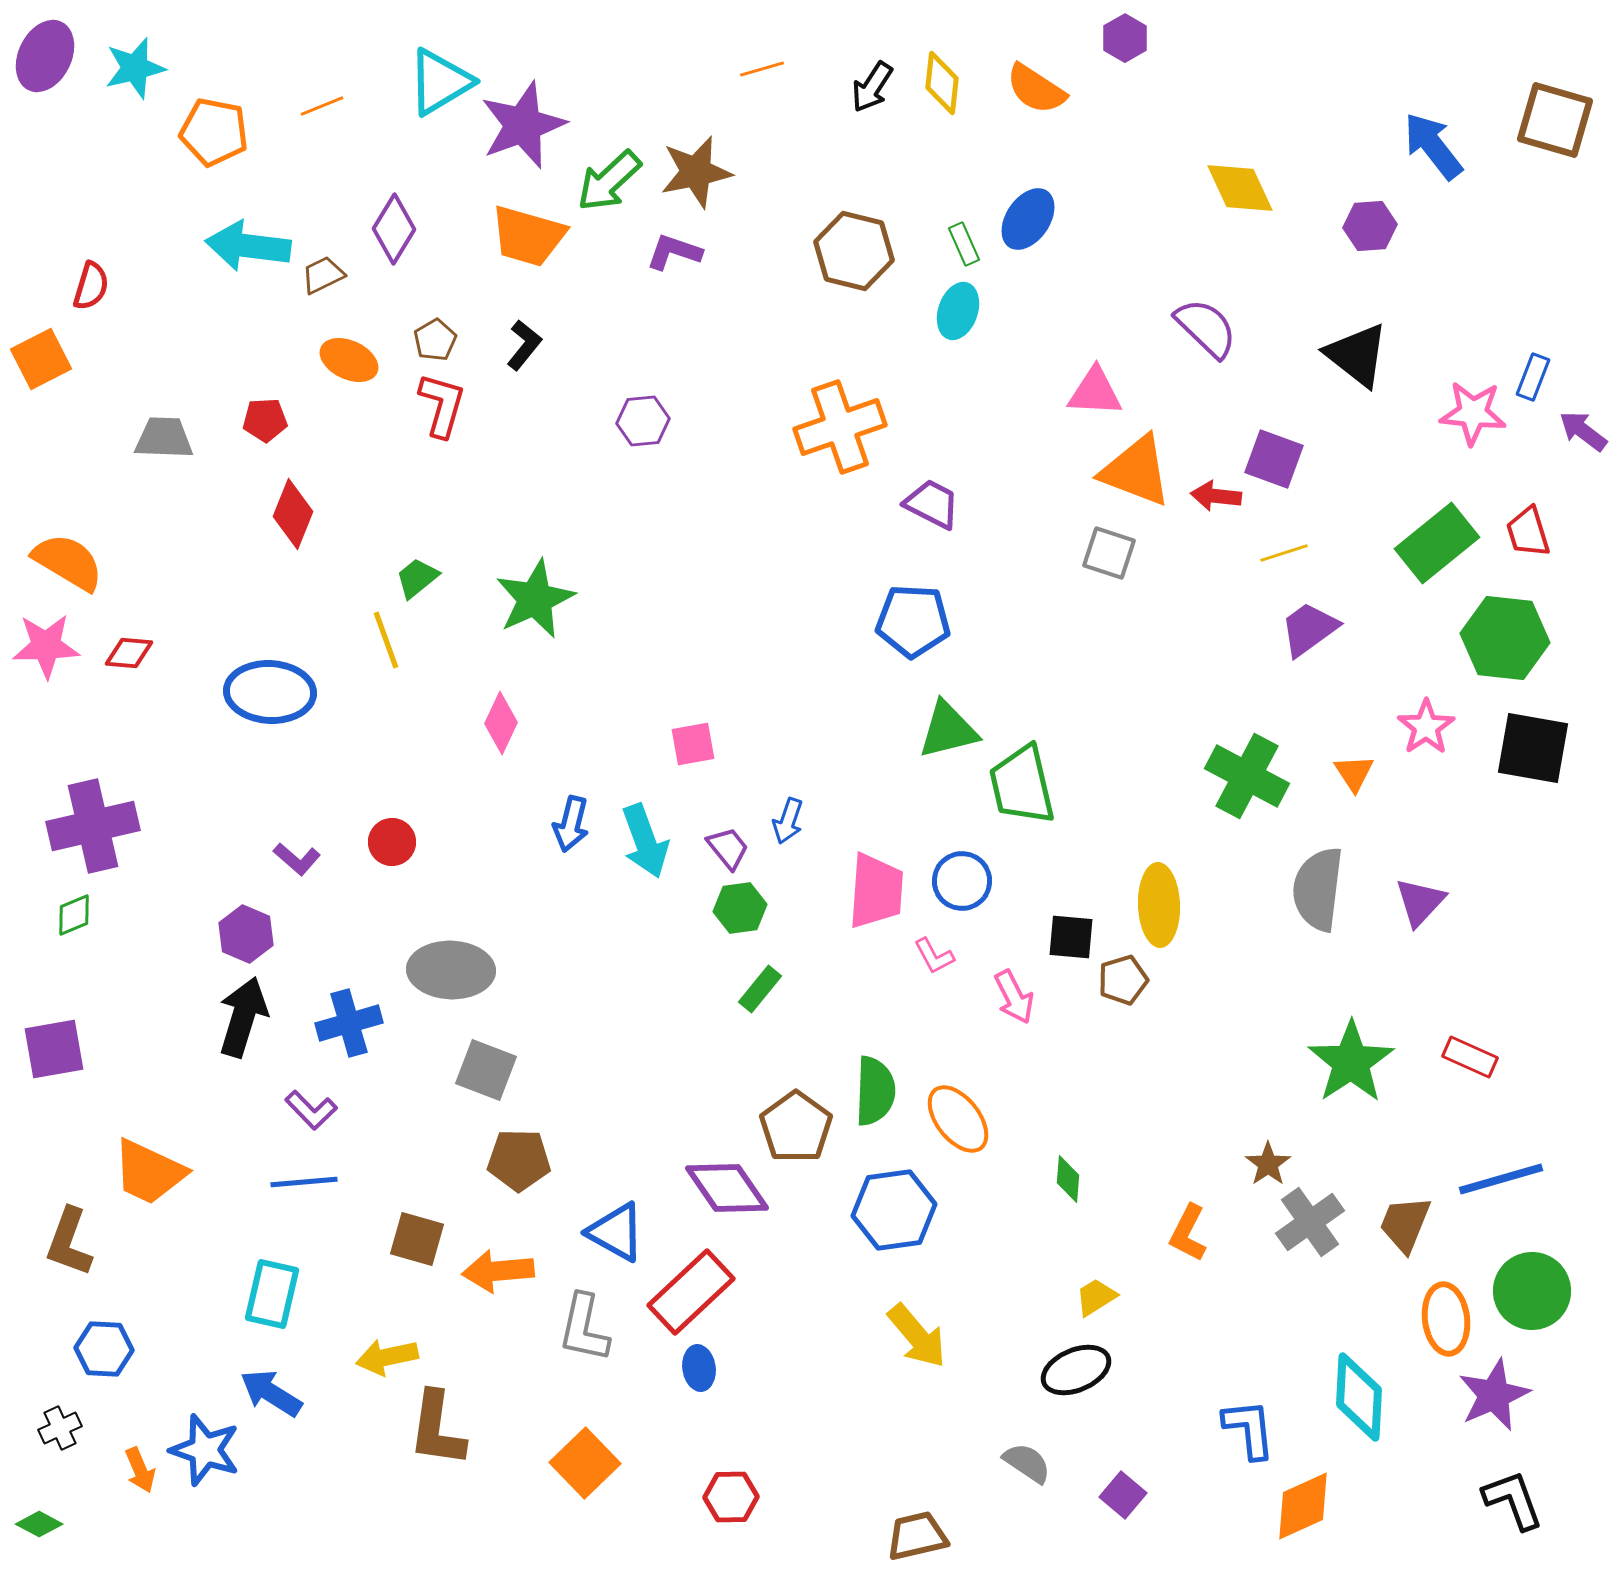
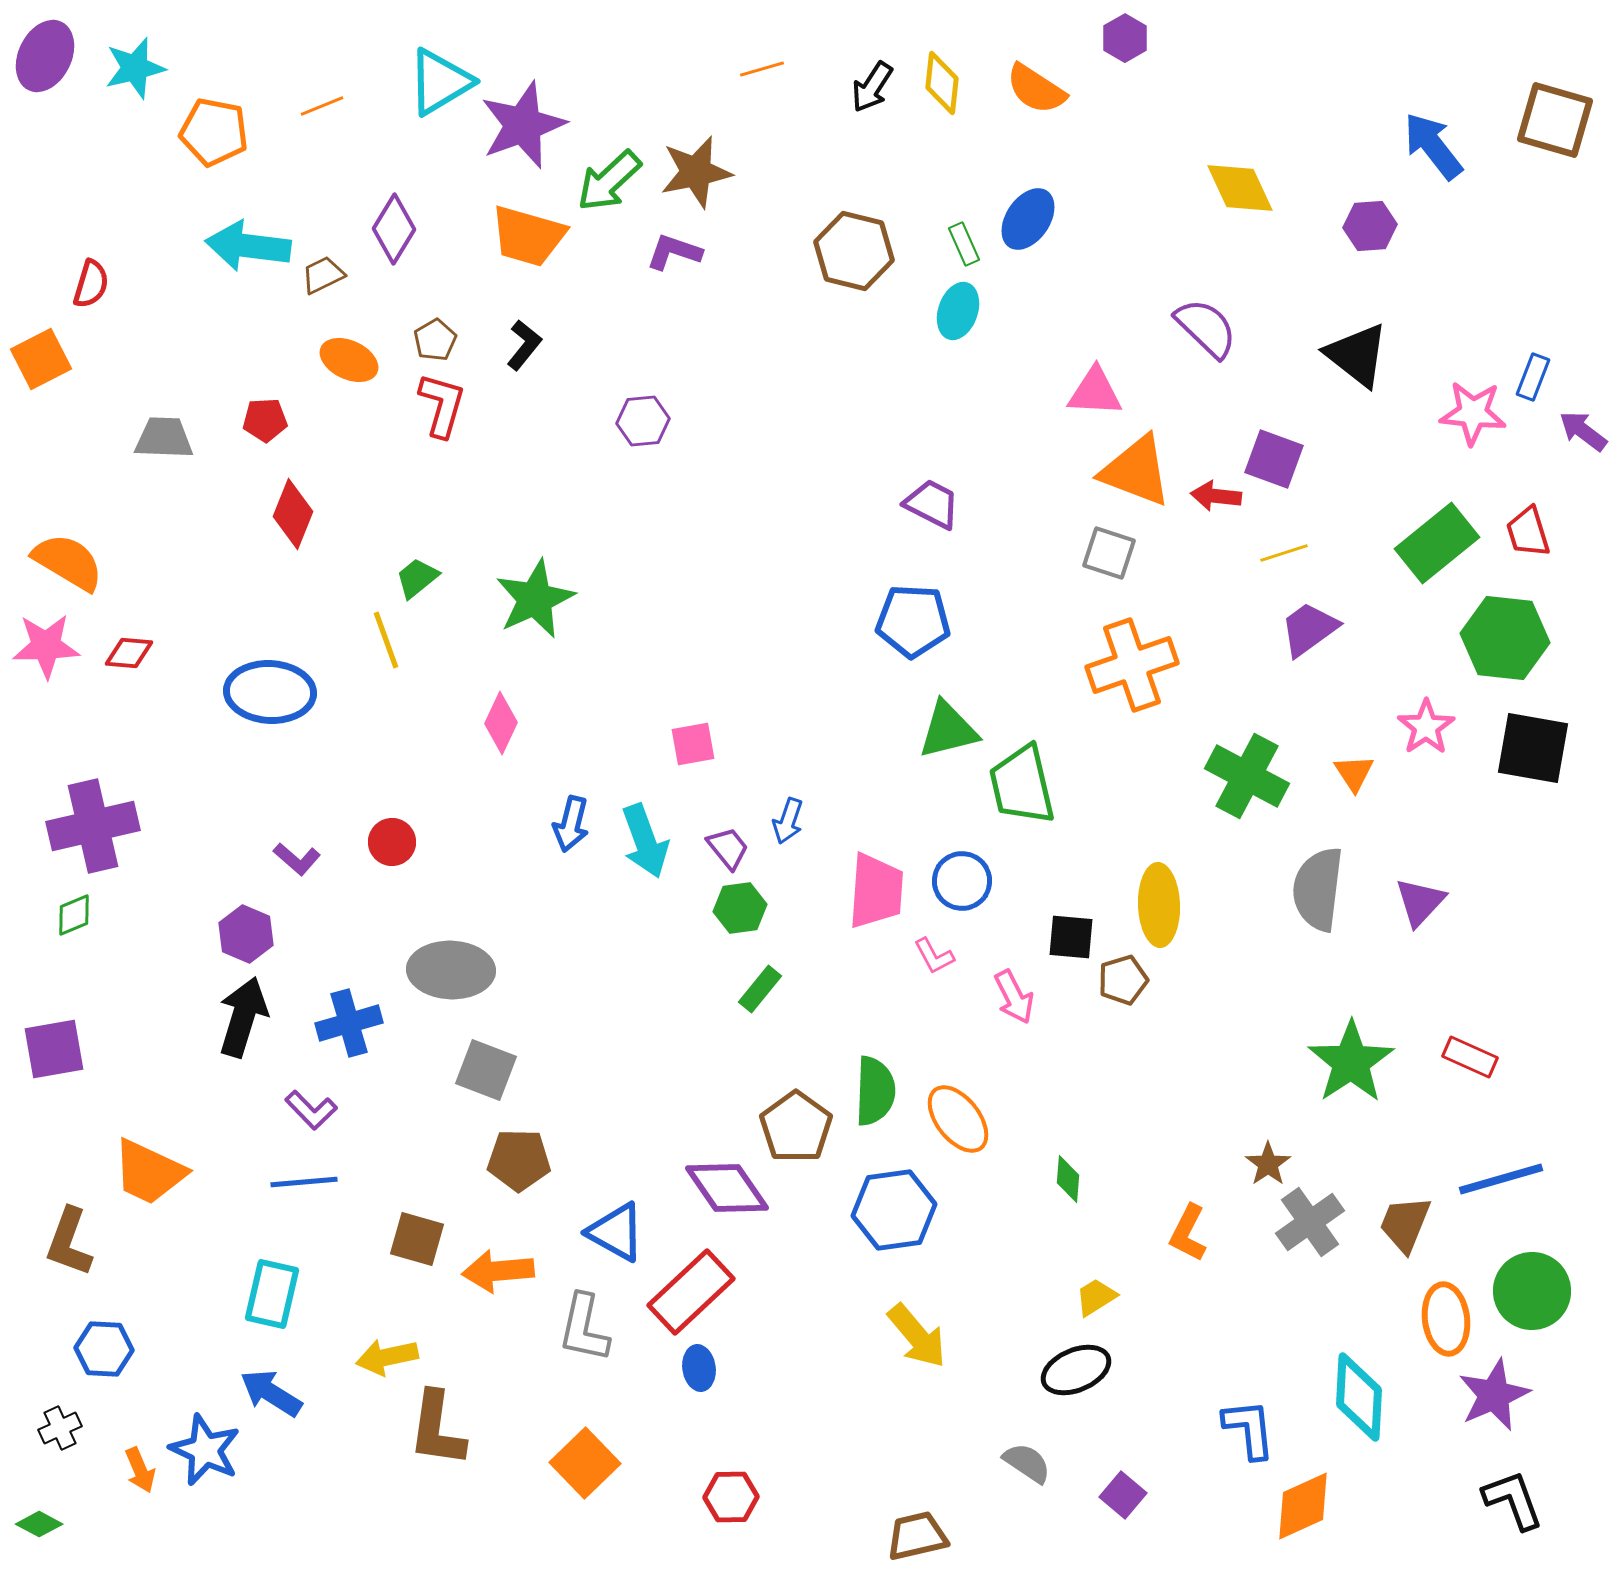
red semicircle at (91, 286): moved 2 px up
orange cross at (840, 427): moved 292 px right, 238 px down
blue star at (205, 1450): rotated 6 degrees clockwise
